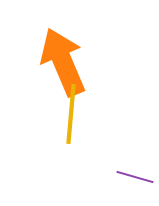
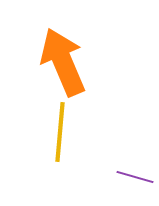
yellow line: moved 11 px left, 18 px down
